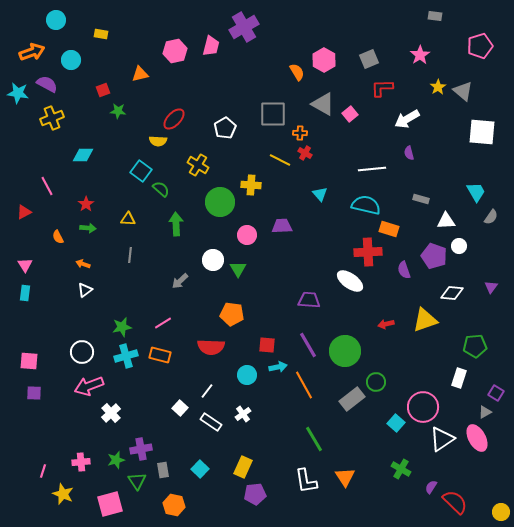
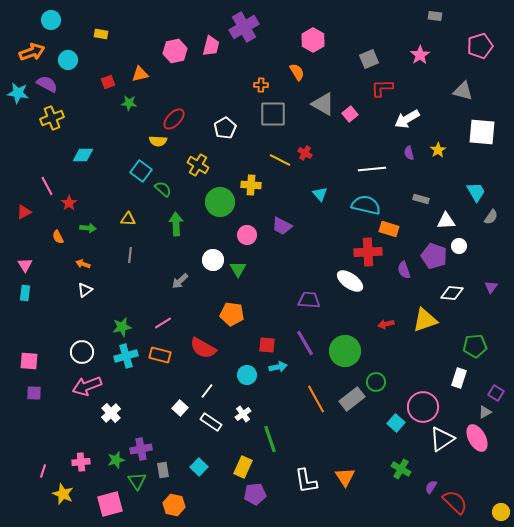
cyan circle at (56, 20): moved 5 px left
cyan circle at (71, 60): moved 3 px left
pink hexagon at (324, 60): moved 11 px left, 20 px up
yellow star at (438, 87): moved 63 px down
red square at (103, 90): moved 5 px right, 8 px up
gray triangle at (463, 91): rotated 25 degrees counterclockwise
green star at (118, 111): moved 11 px right, 8 px up
orange cross at (300, 133): moved 39 px left, 48 px up
green semicircle at (161, 189): moved 2 px right
red star at (86, 204): moved 17 px left, 1 px up
purple trapezoid at (282, 226): rotated 150 degrees counterclockwise
purple line at (308, 345): moved 3 px left, 2 px up
red semicircle at (211, 347): moved 8 px left, 1 px down; rotated 28 degrees clockwise
orange line at (304, 385): moved 12 px right, 14 px down
pink arrow at (89, 386): moved 2 px left
green line at (314, 439): moved 44 px left; rotated 12 degrees clockwise
cyan square at (200, 469): moved 1 px left, 2 px up
